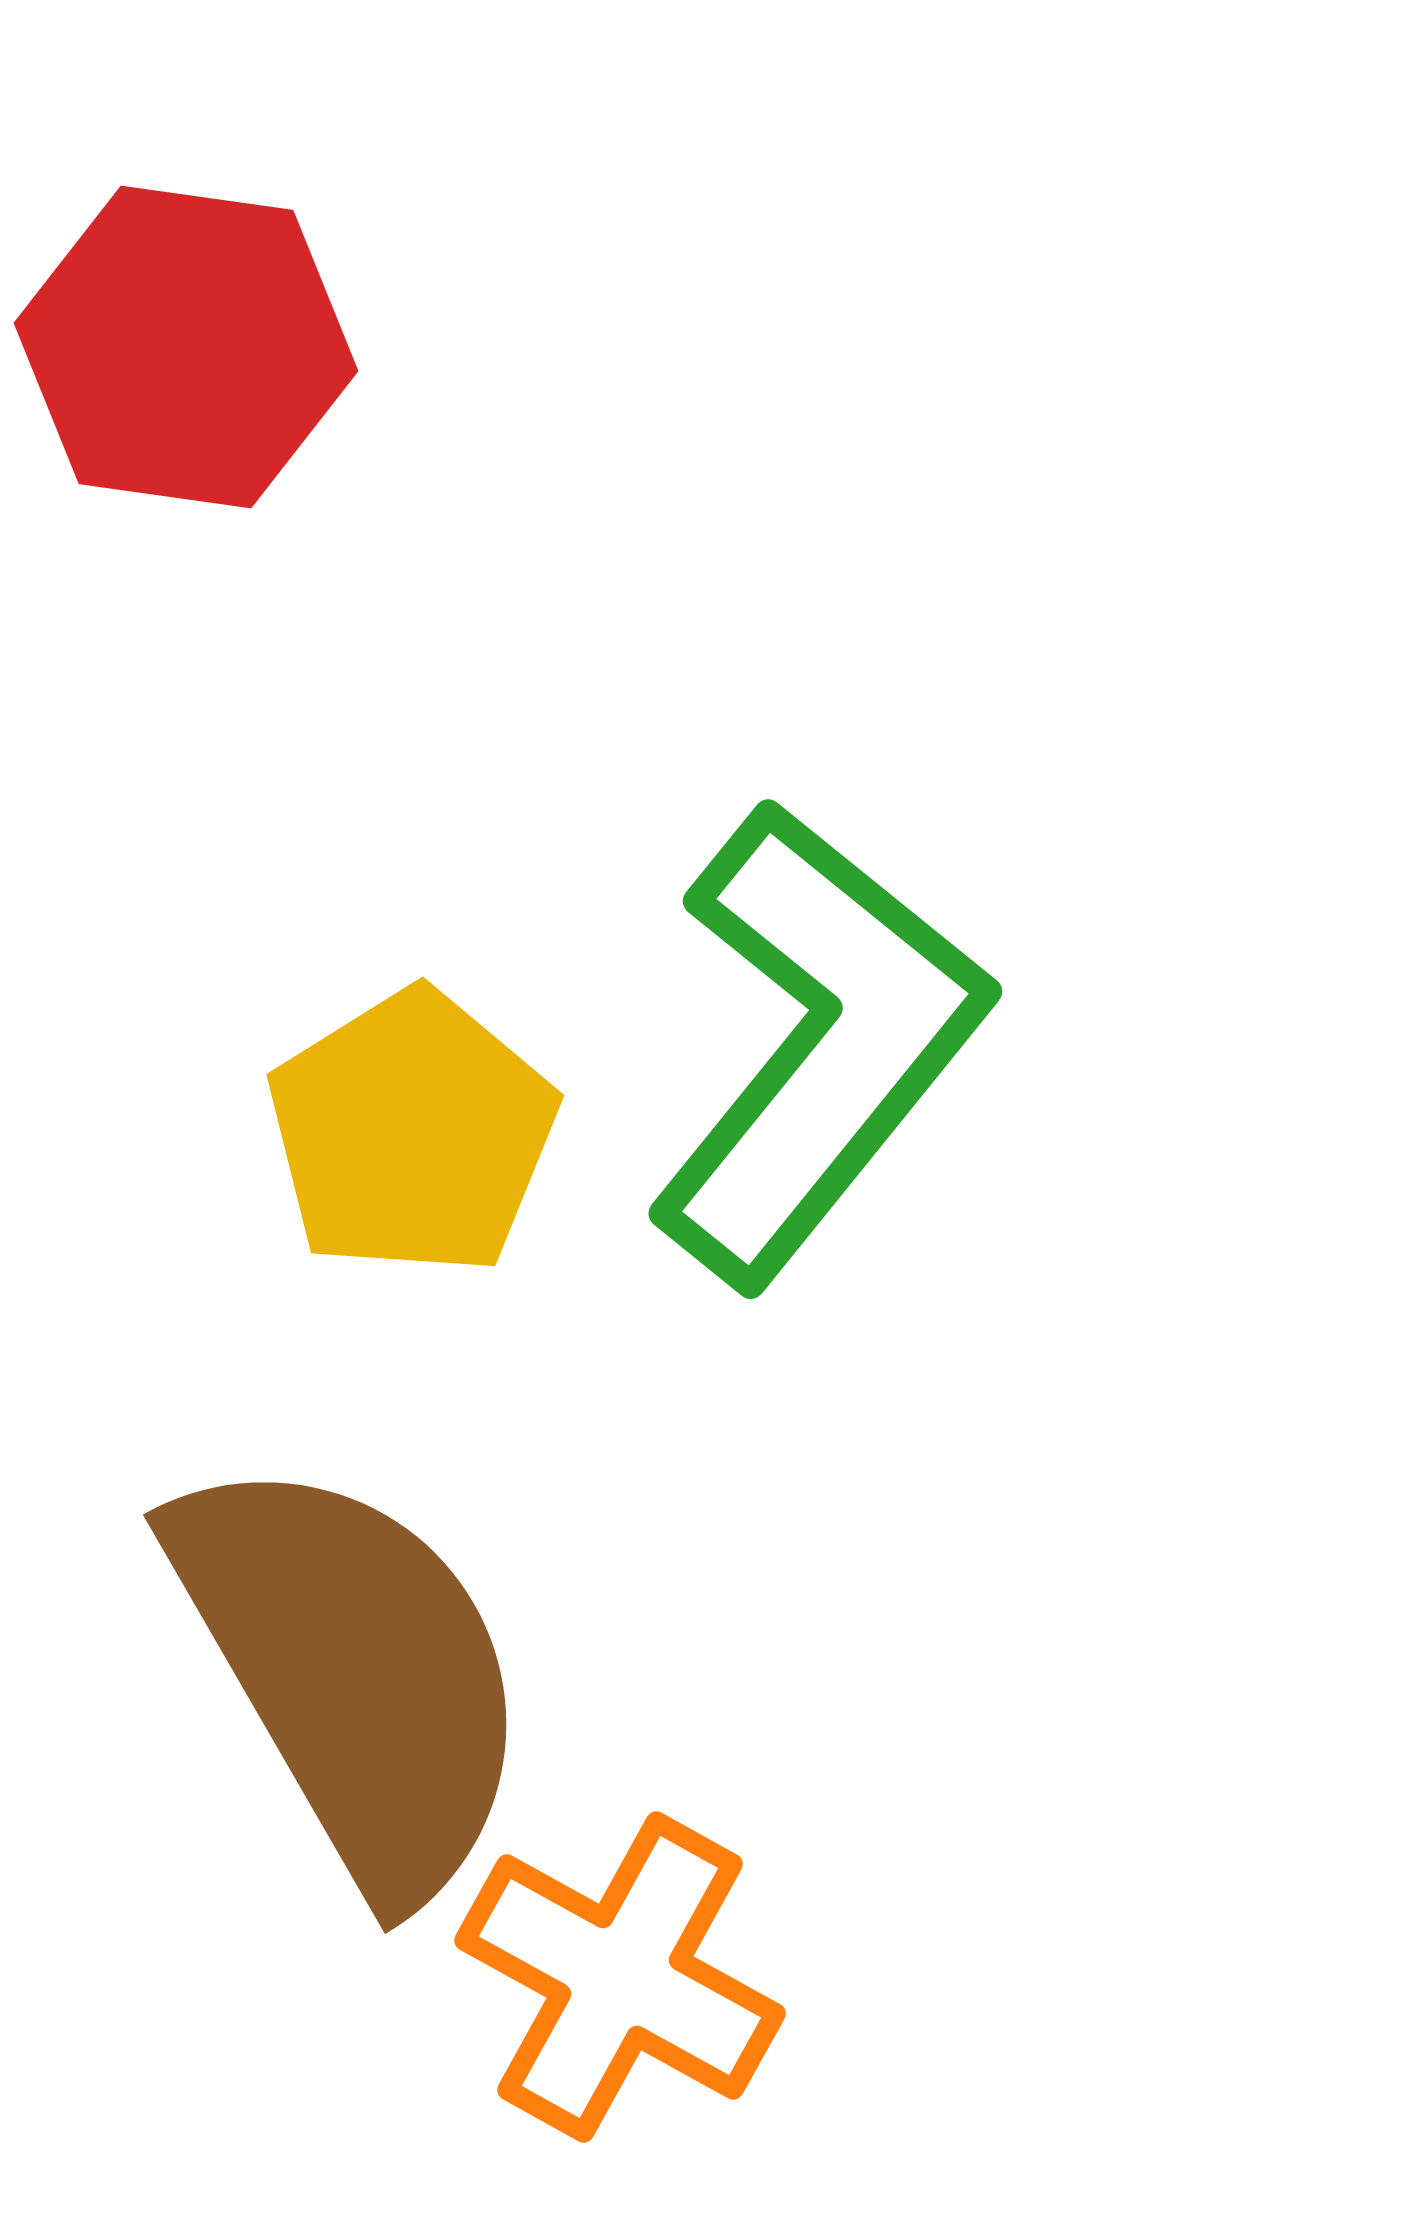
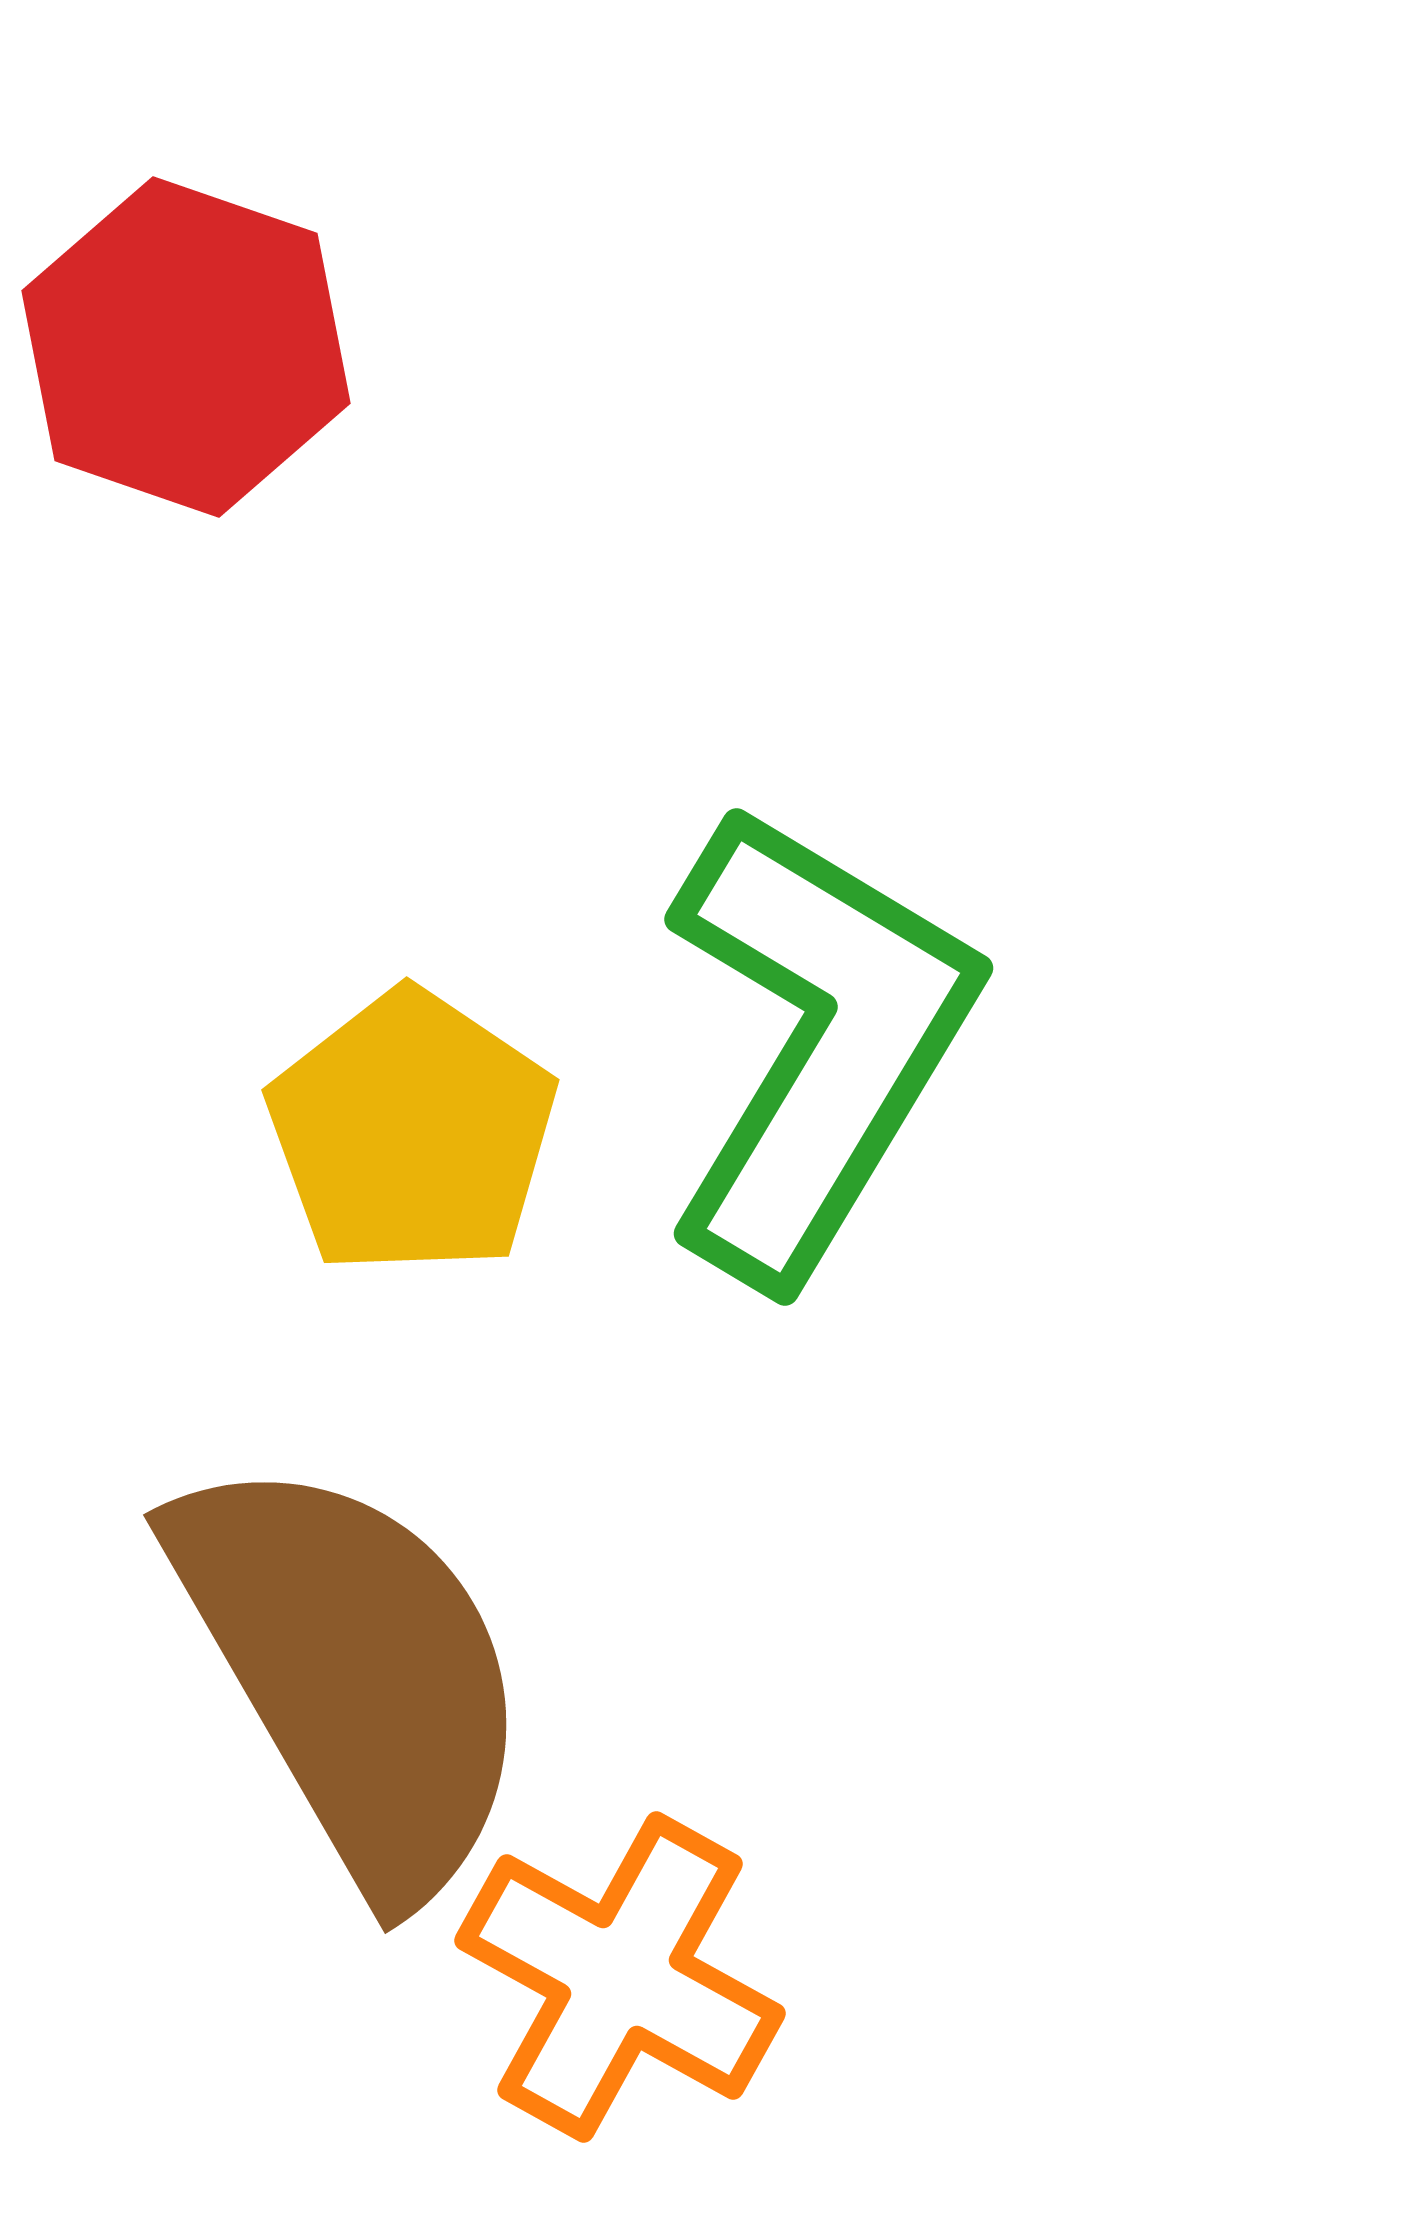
red hexagon: rotated 11 degrees clockwise
green L-shape: rotated 8 degrees counterclockwise
yellow pentagon: rotated 6 degrees counterclockwise
